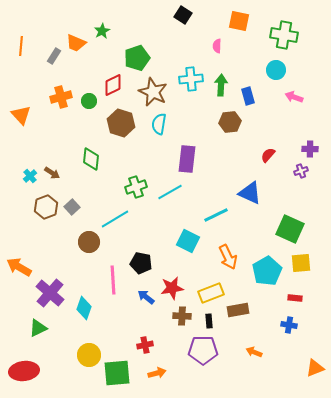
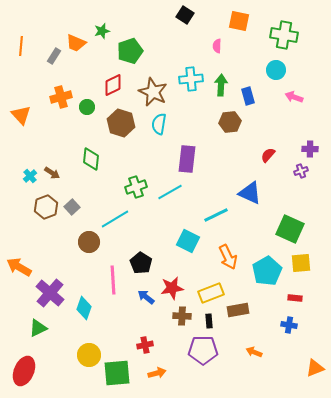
black square at (183, 15): moved 2 px right
green star at (102, 31): rotated 14 degrees clockwise
green pentagon at (137, 58): moved 7 px left, 7 px up
green circle at (89, 101): moved 2 px left, 6 px down
black pentagon at (141, 263): rotated 20 degrees clockwise
red ellipse at (24, 371): rotated 60 degrees counterclockwise
